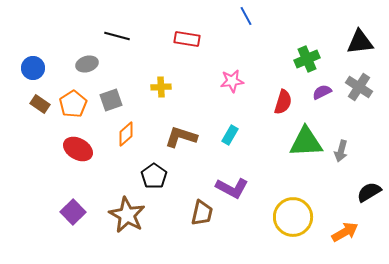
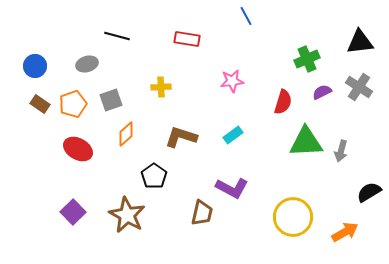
blue circle: moved 2 px right, 2 px up
orange pentagon: rotated 12 degrees clockwise
cyan rectangle: moved 3 px right; rotated 24 degrees clockwise
